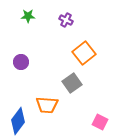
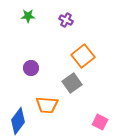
orange square: moved 1 px left, 3 px down
purple circle: moved 10 px right, 6 px down
